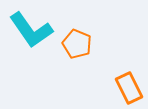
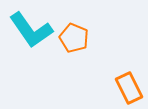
orange pentagon: moved 3 px left, 6 px up
